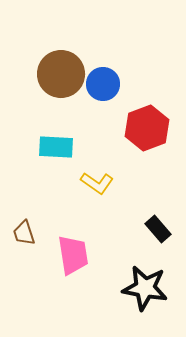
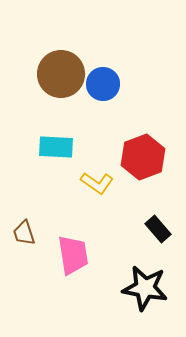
red hexagon: moved 4 px left, 29 px down
